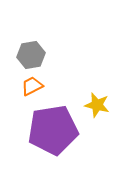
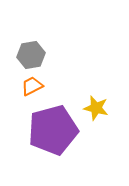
yellow star: moved 1 px left, 3 px down
purple pentagon: rotated 6 degrees counterclockwise
